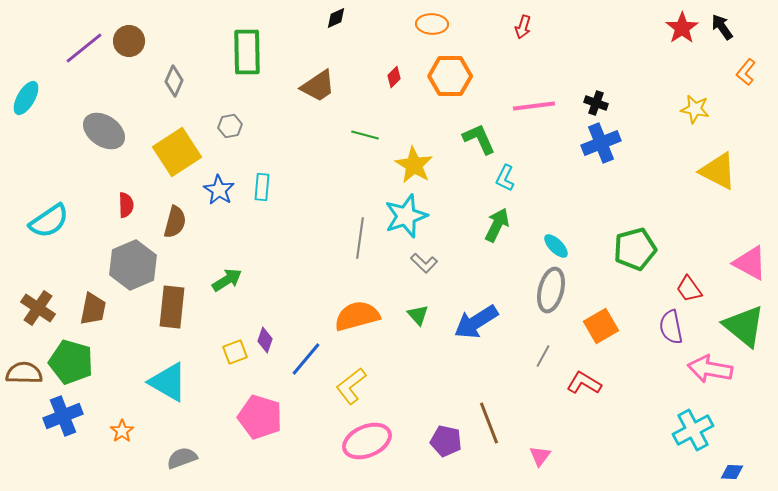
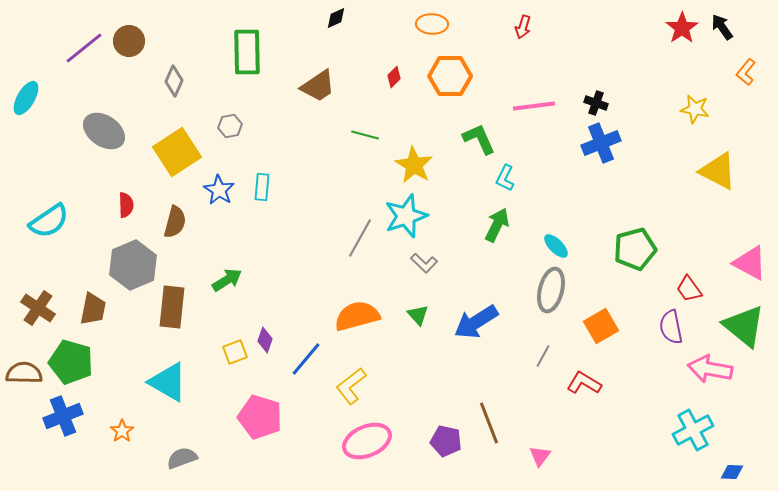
gray line at (360, 238): rotated 21 degrees clockwise
